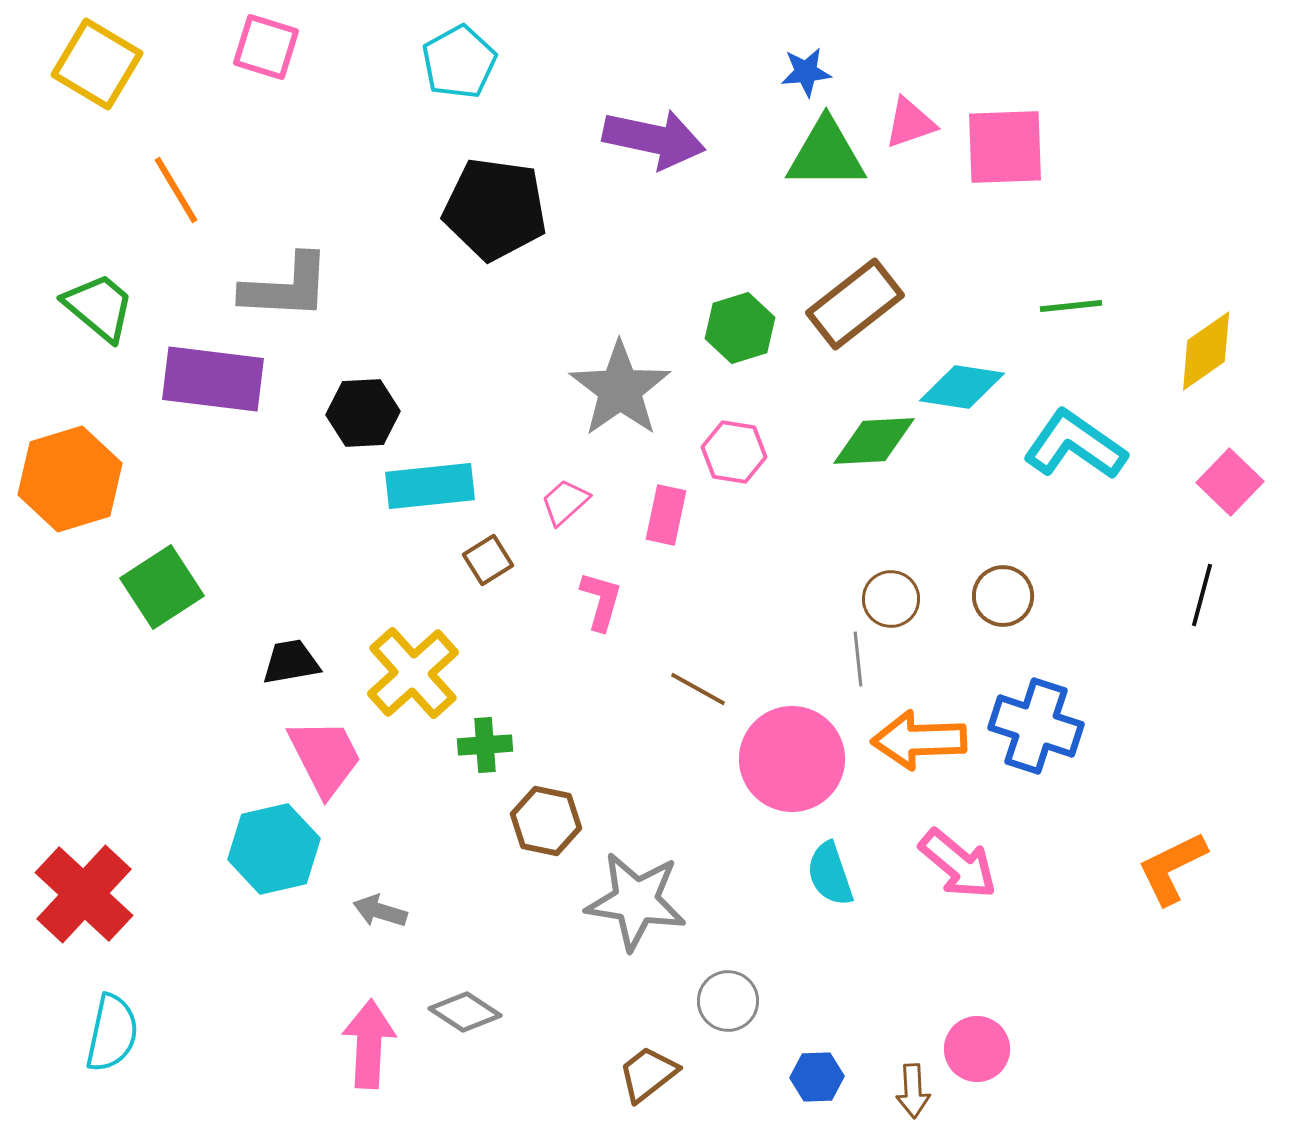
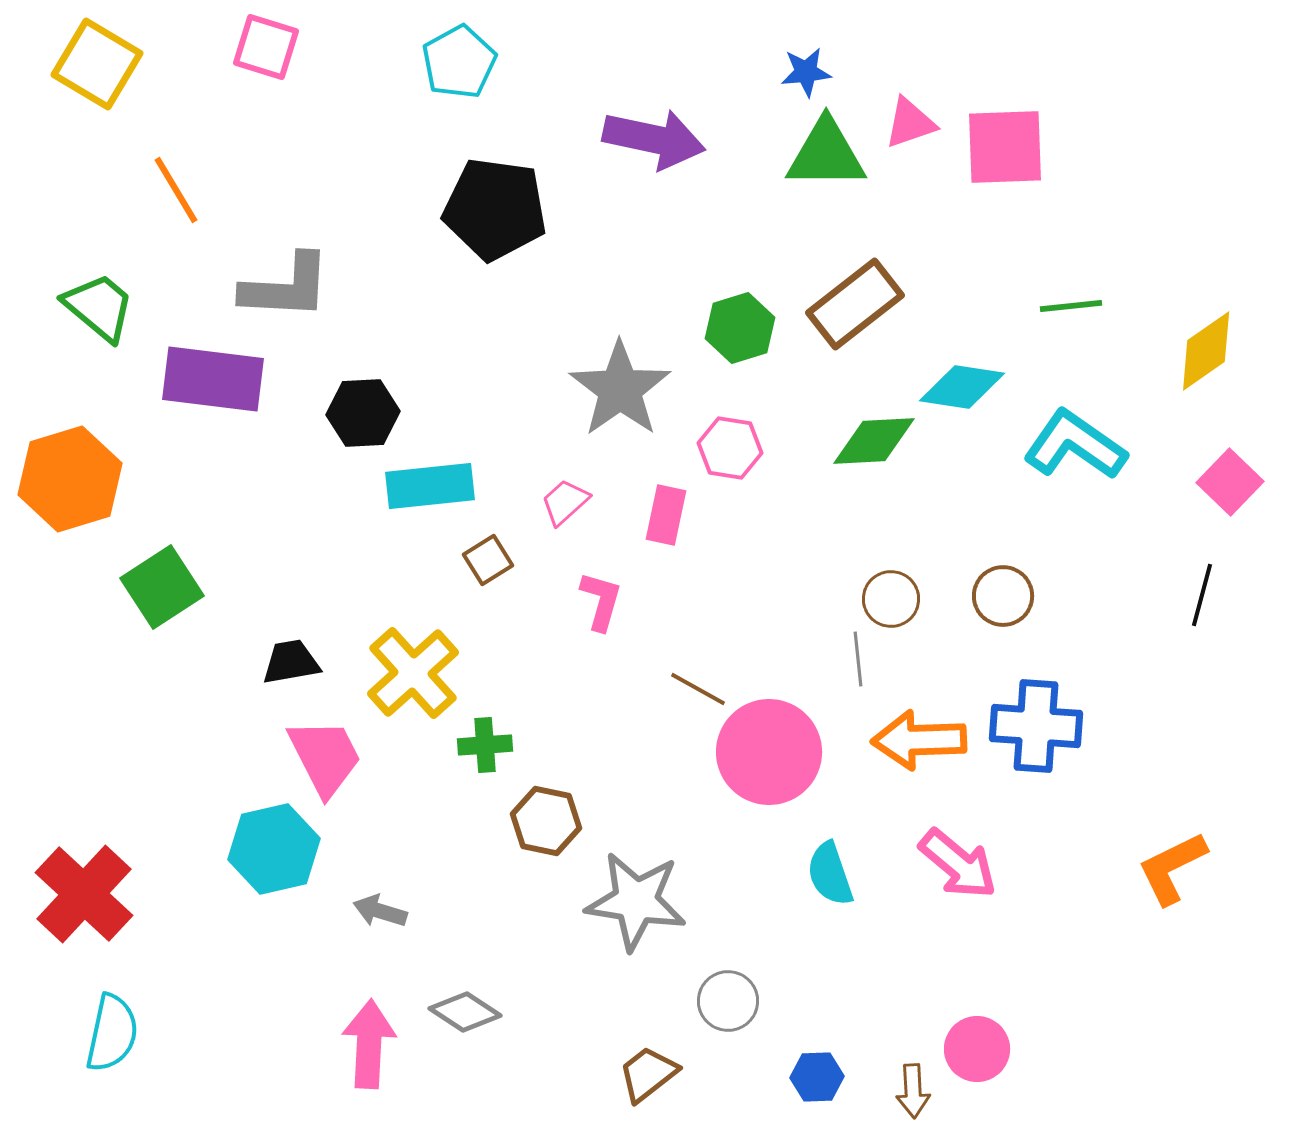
pink hexagon at (734, 452): moved 4 px left, 4 px up
blue cross at (1036, 726): rotated 14 degrees counterclockwise
pink circle at (792, 759): moved 23 px left, 7 px up
